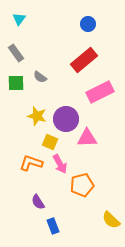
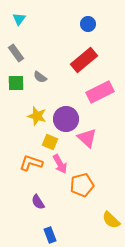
pink triangle: rotated 45 degrees clockwise
blue rectangle: moved 3 px left, 9 px down
